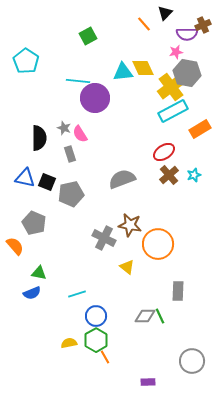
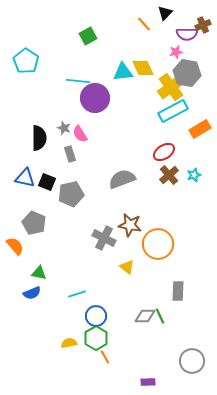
green hexagon at (96, 340): moved 2 px up
